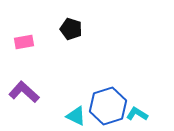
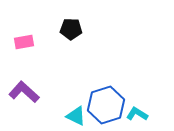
black pentagon: rotated 15 degrees counterclockwise
blue hexagon: moved 2 px left, 1 px up
